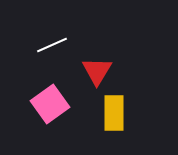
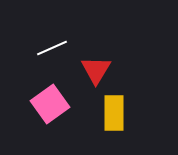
white line: moved 3 px down
red triangle: moved 1 px left, 1 px up
